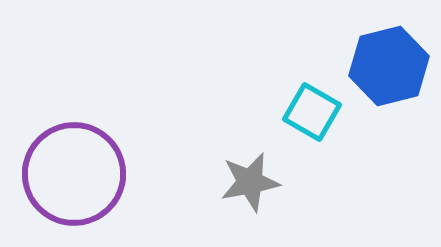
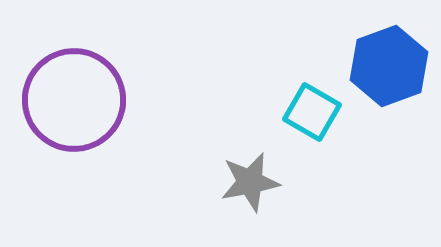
blue hexagon: rotated 6 degrees counterclockwise
purple circle: moved 74 px up
